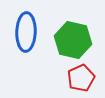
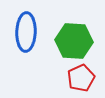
green hexagon: moved 1 px right, 1 px down; rotated 9 degrees counterclockwise
